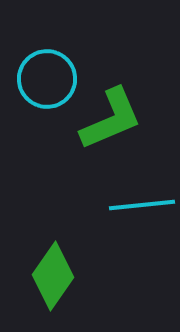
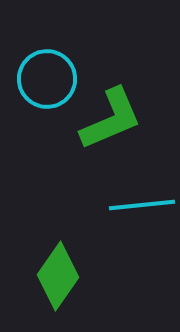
green diamond: moved 5 px right
